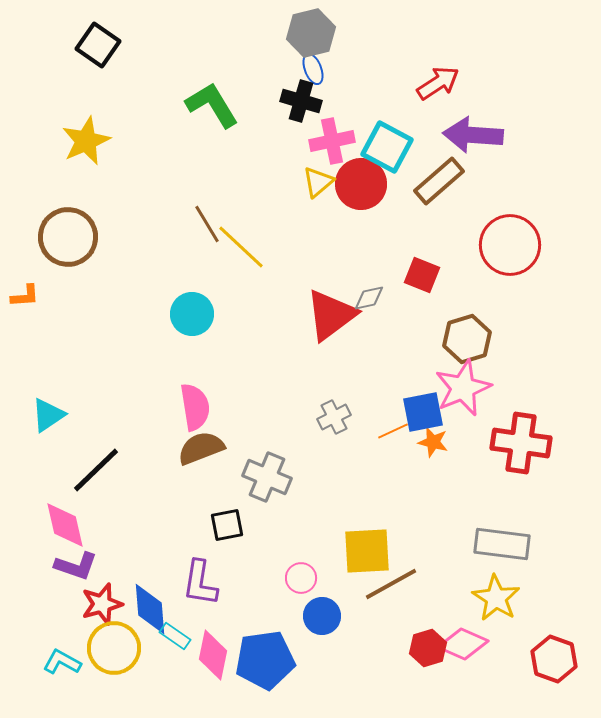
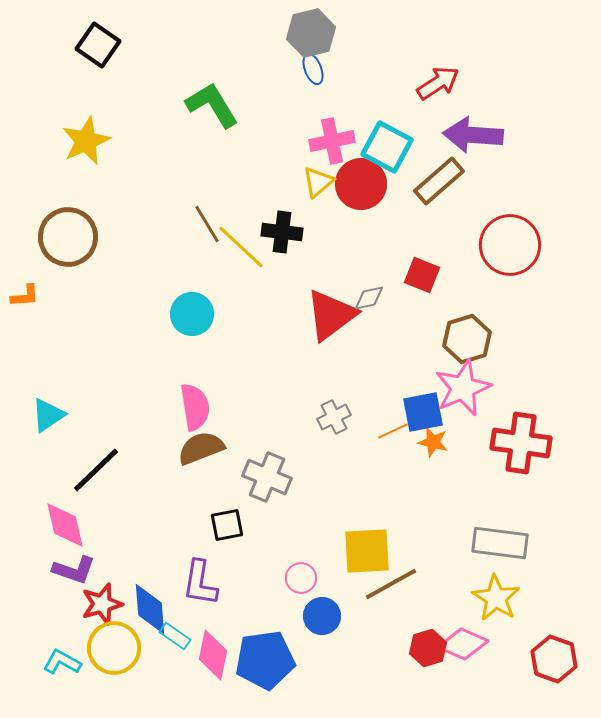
black cross at (301, 101): moved 19 px left, 131 px down; rotated 9 degrees counterclockwise
gray rectangle at (502, 544): moved 2 px left, 1 px up
purple L-shape at (76, 566): moved 2 px left, 4 px down
